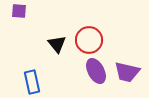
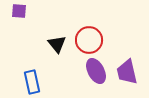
purple trapezoid: rotated 64 degrees clockwise
